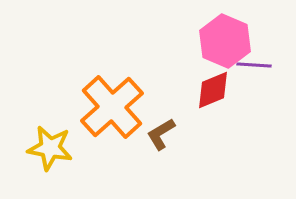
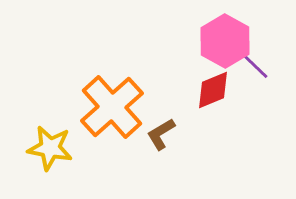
pink hexagon: rotated 6 degrees clockwise
purple line: rotated 40 degrees clockwise
